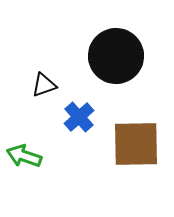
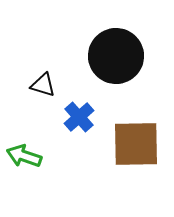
black triangle: moved 1 px left; rotated 36 degrees clockwise
